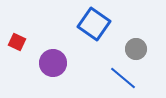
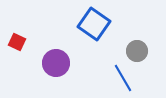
gray circle: moved 1 px right, 2 px down
purple circle: moved 3 px right
blue line: rotated 20 degrees clockwise
